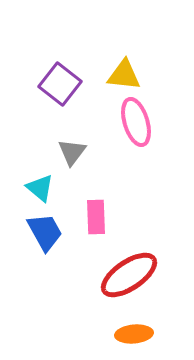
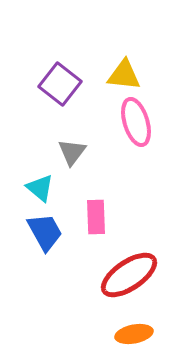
orange ellipse: rotated 6 degrees counterclockwise
